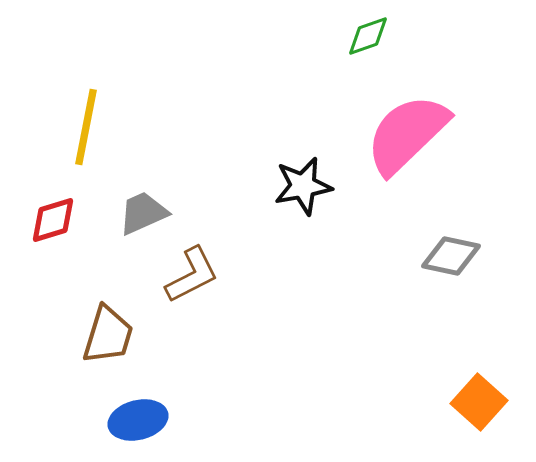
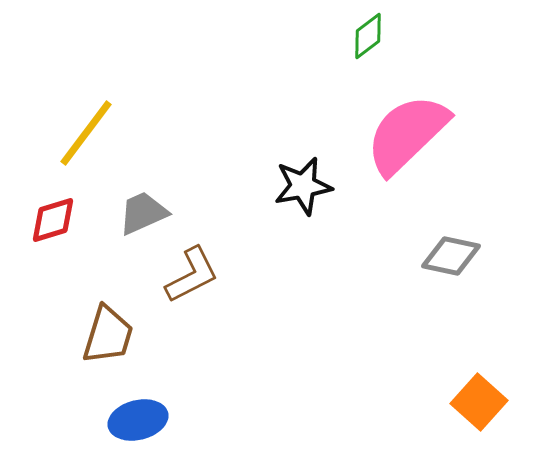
green diamond: rotated 18 degrees counterclockwise
yellow line: moved 6 px down; rotated 26 degrees clockwise
